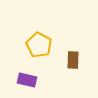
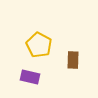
purple rectangle: moved 3 px right, 3 px up
